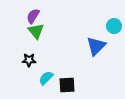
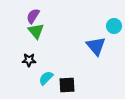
blue triangle: rotated 25 degrees counterclockwise
